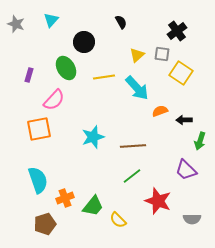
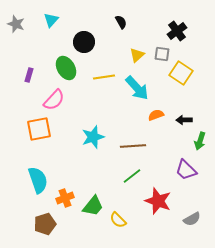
orange semicircle: moved 4 px left, 4 px down
gray semicircle: rotated 30 degrees counterclockwise
